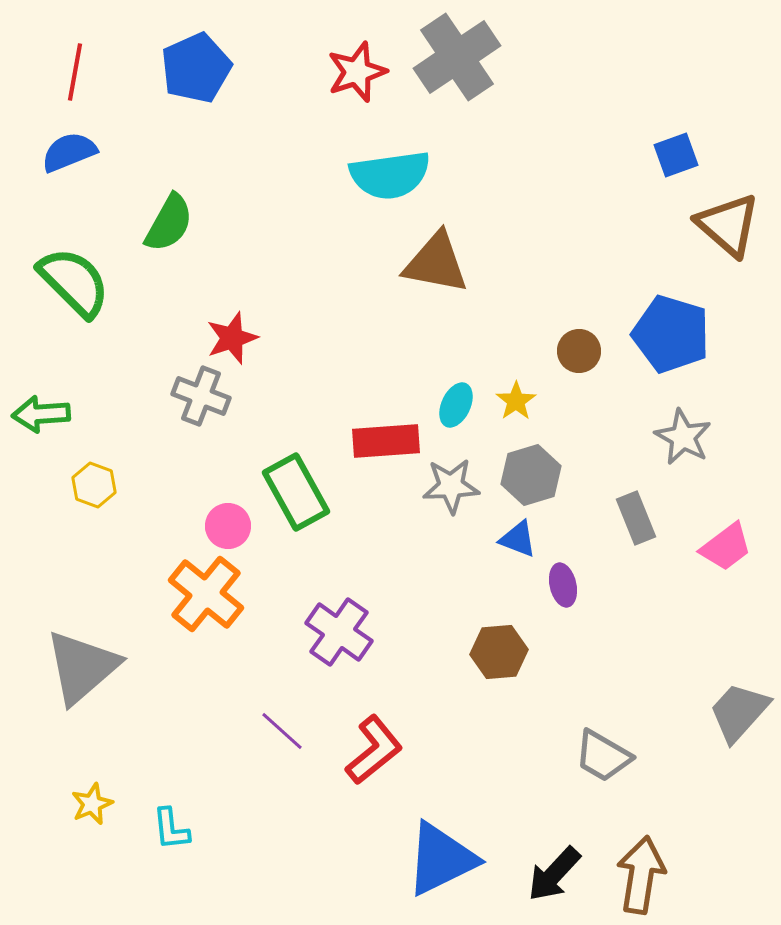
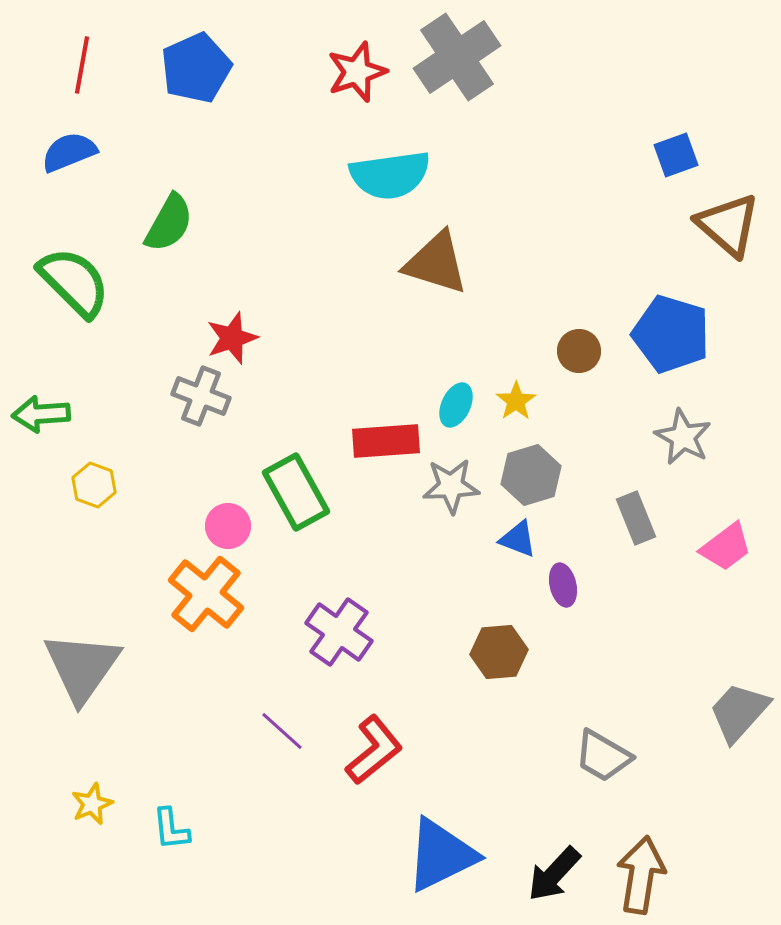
red line at (75, 72): moved 7 px right, 7 px up
brown triangle at (436, 263): rotated 6 degrees clockwise
gray triangle at (82, 667): rotated 14 degrees counterclockwise
blue triangle at (441, 859): moved 4 px up
